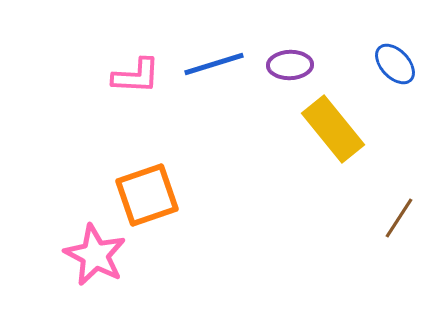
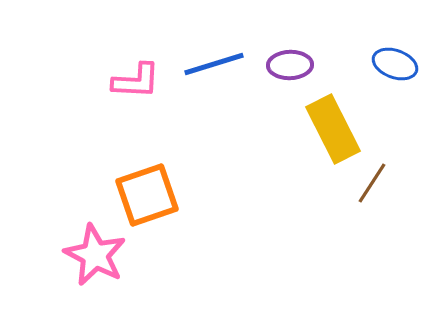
blue ellipse: rotated 27 degrees counterclockwise
pink L-shape: moved 5 px down
yellow rectangle: rotated 12 degrees clockwise
brown line: moved 27 px left, 35 px up
